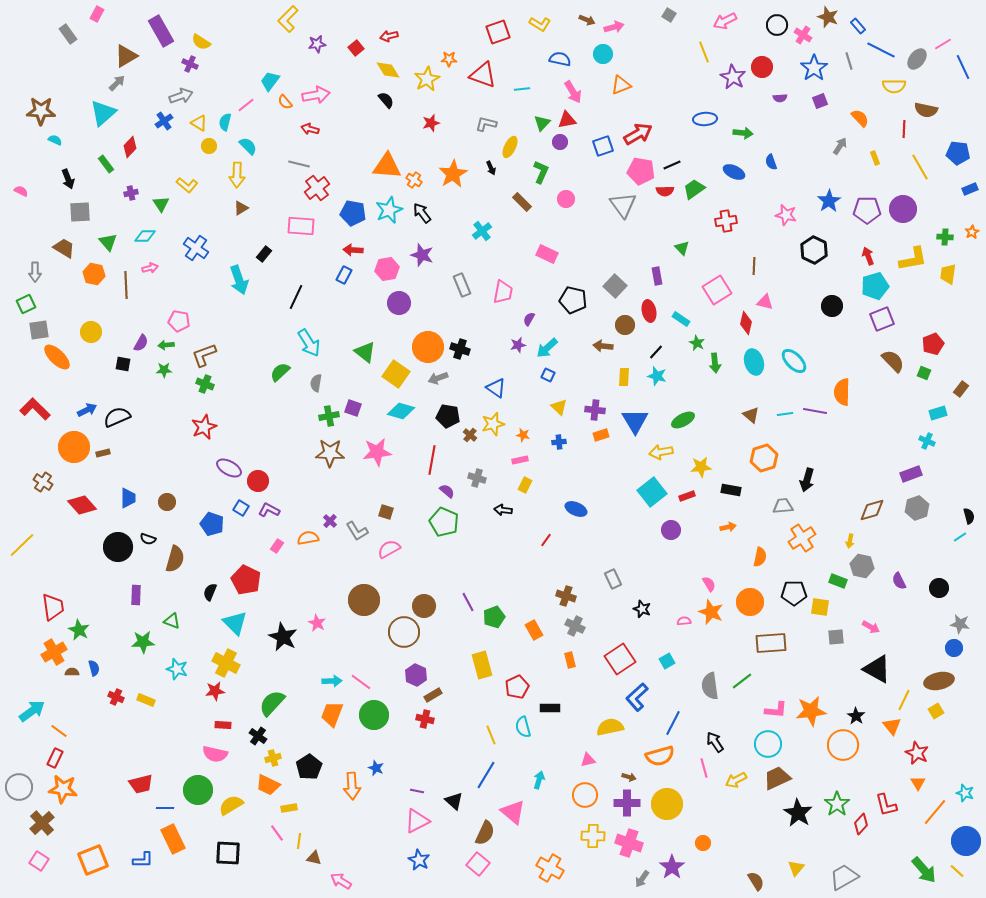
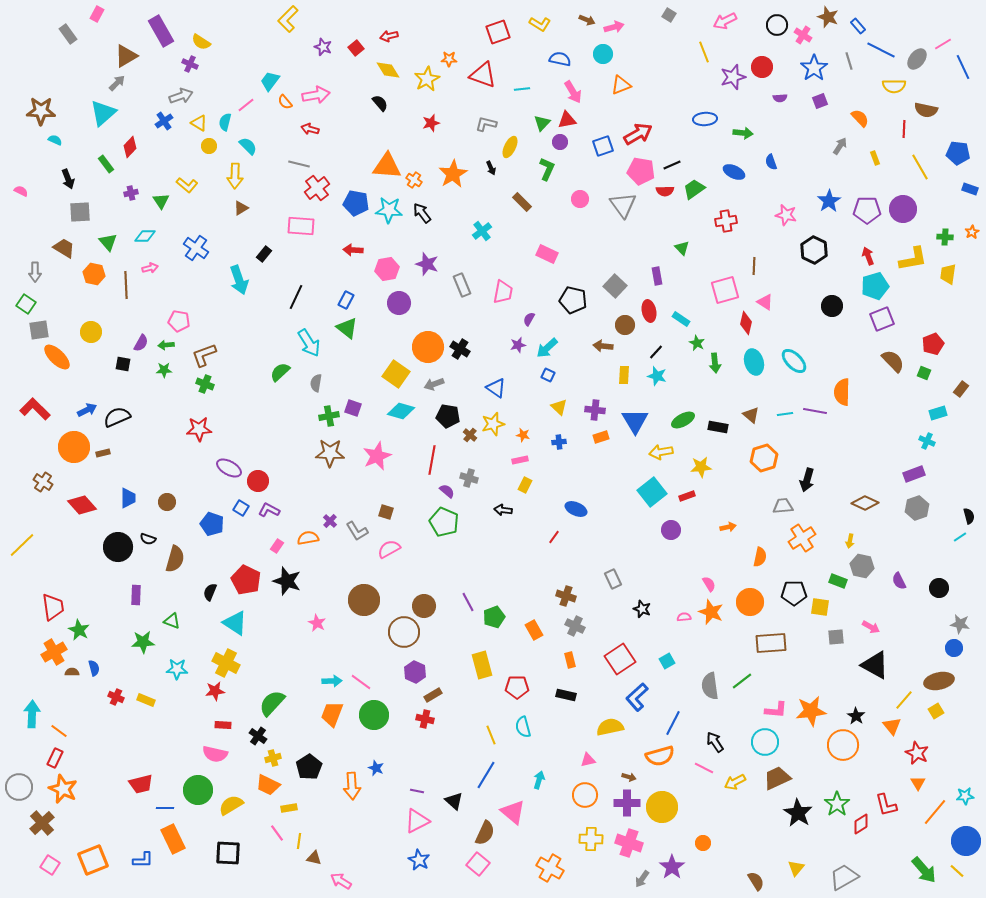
purple star at (317, 44): moved 6 px right, 3 px down; rotated 30 degrees clockwise
purple star at (733, 77): rotated 25 degrees clockwise
black semicircle at (386, 100): moved 6 px left, 3 px down
green L-shape at (541, 172): moved 6 px right, 3 px up
yellow arrow at (237, 175): moved 2 px left, 1 px down
blue rectangle at (970, 189): rotated 42 degrees clockwise
pink circle at (566, 199): moved 14 px right
green triangle at (161, 204): moved 3 px up
cyan star at (389, 210): rotated 28 degrees clockwise
blue pentagon at (353, 213): moved 3 px right, 10 px up
purple star at (422, 255): moved 5 px right, 9 px down
blue rectangle at (344, 275): moved 2 px right, 25 px down
pink square at (717, 290): moved 8 px right; rotated 16 degrees clockwise
pink triangle at (765, 302): rotated 18 degrees clockwise
green square at (26, 304): rotated 30 degrees counterclockwise
black cross at (460, 349): rotated 12 degrees clockwise
green triangle at (365, 352): moved 18 px left, 24 px up
yellow rectangle at (624, 377): moved 2 px up
gray arrow at (438, 378): moved 4 px left, 6 px down
red star at (204, 427): moved 5 px left, 2 px down; rotated 20 degrees clockwise
orange rectangle at (601, 435): moved 2 px down
pink star at (377, 452): moved 4 px down; rotated 16 degrees counterclockwise
purple rectangle at (911, 474): moved 3 px right
gray cross at (477, 478): moved 8 px left
black rectangle at (731, 490): moved 13 px left, 63 px up
brown diamond at (872, 510): moved 7 px left, 7 px up; rotated 40 degrees clockwise
red line at (546, 540): moved 8 px right, 3 px up
pink semicircle at (684, 621): moved 4 px up
cyan triangle at (235, 623): rotated 12 degrees counterclockwise
black star at (283, 637): moved 4 px right, 56 px up; rotated 8 degrees counterclockwise
cyan star at (177, 669): rotated 15 degrees counterclockwise
black triangle at (877, 669): moved 2 px left, 4 px up
purple hexagon at (416, 675): moved 1 px left, 3 px up
red pentagon at (517, 687): rotated 25 degrees clockwise
yellow line at (904, 700): rotated 15 degrees clockwise
black rectangle at (550, 708): moved 16 px right, 13 px up; rotated 12 degrees clockwise
cyan arrow at (32, 711): moved 3 px down; rotated 52 degrees counterclockwise
cyan circle at (768, 744): moved 3 px left, 2 px up
pink line at (704, 768): rotated 48 degrees counterclockwise
yellow arrow at (736, 780): moved 1 px left, 2 px down
orange star at (63, 789): rotated 16 degrees clockwise
cyan star at (965, 793): moved 3 px down; rotated 24 degrees counterclockwise
yellow circle at (667, 804): moved 5 px left, 3 px down
red diamond at (861, 824): rotated 15 degrees clockwise
yellow cross at (593, 836): moved 2 px left, 3 px down
pink square at (39, 861): moved 11 px right, 4 px down
